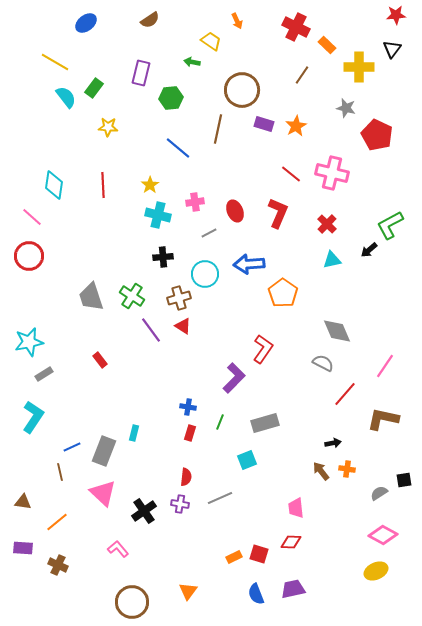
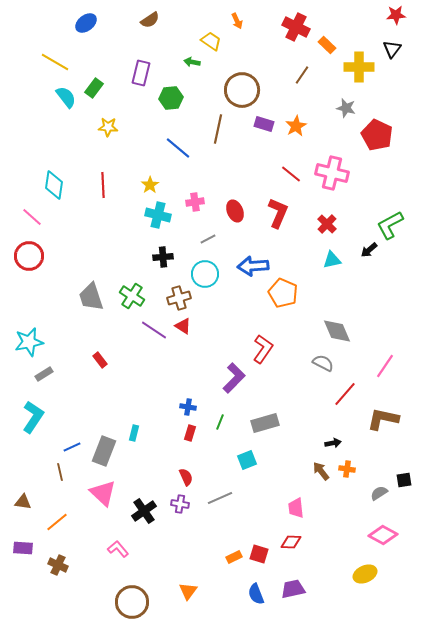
gray line at (209, 233): moved 1 px left, 6 px down
blue arrow at (249, 264): moved 4 px right, 2 px down
orange pentagon at (283, 293): rotated 12 degrees counterclockwise
purple line at (151, 330): moved 3 px right; rotated 20 degrees counterclockwise
red semicircle at (186, 477): rotated 30 degrees counterclockwise
yellow ellipse at (376, 571): moved 11 px left, 3 px down
